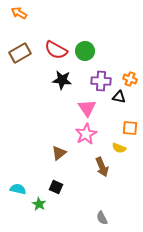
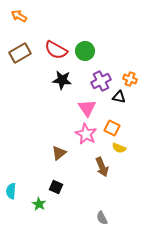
orange arrow: moved 3 px down
purple cross: rotated 30 degrees counterclockwise
orange square: moved 18 px left; rotated 21 degrees clockwise
pink star: rotated 15 degrees counterclockwise
cyan semicircle: moved 7 px left, 2 px down; rotated 98 degrees counterclockwise
